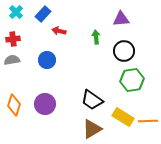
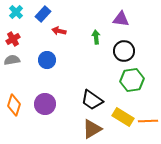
purple triangle: rotated 12 degrees clockwise
red cross: rotated 24 degrees counterclockwise
